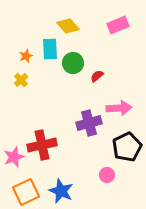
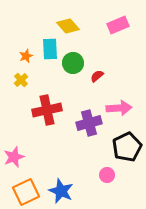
red cross: moved 5 px right, 35 px up
